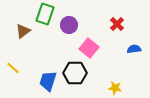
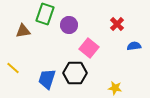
brown triangle: rotated 28 degrees clockwise
blue semicircle: moved 3 px up
blue trapezoid: moved 1 px left, 2 px up
